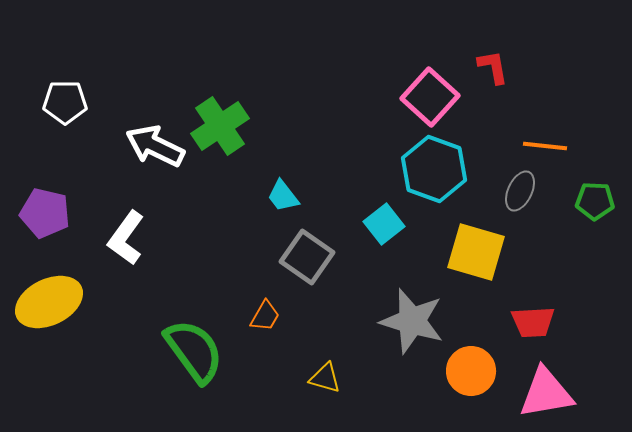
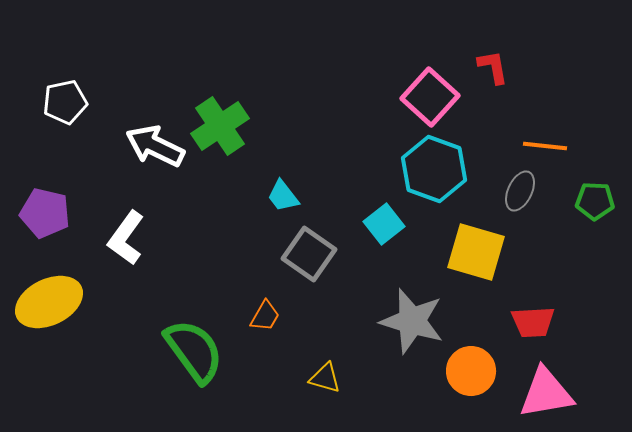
white pentagon: rotated 12 degrees counterclockwise
gray square: moved 2 px right, 3 px up
